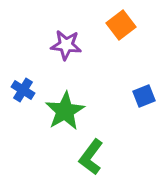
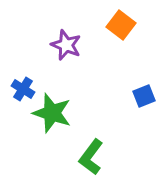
orange square: rotated 16 degrees counterclockwise
purple star: rotated 16 degrees clockwise
blue cross: moved 1 px up
green star: moved 13 px left, 2 px down; rotated 24 degrees counterclockwise
